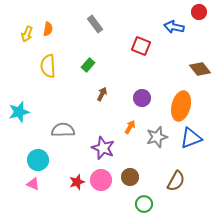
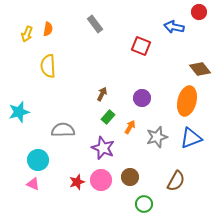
green rectangle: moved 20 px right, 52 px down
orange ellipse: moved 6 px right, 5 px up
